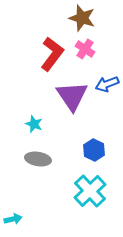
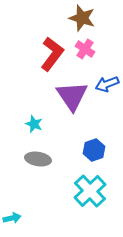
blue hexagon: rotated 15 degrees clockwise
cyan arrow: moved 1 px left, 1 px up
